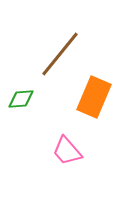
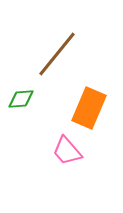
brown line: moved 3 px left
orange rectangle: moved 5 px left, 11 px down
